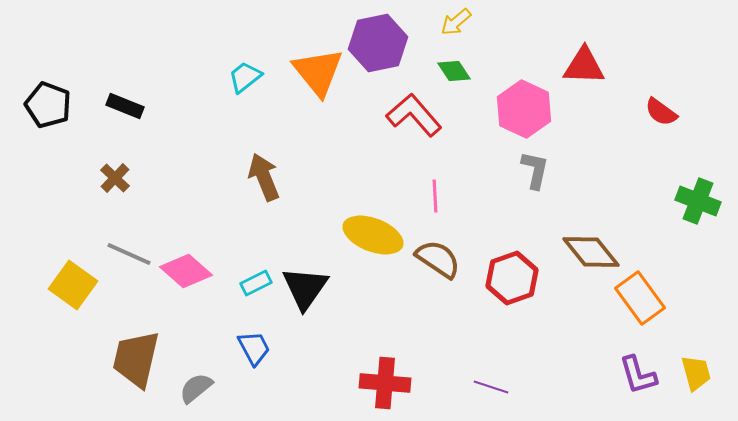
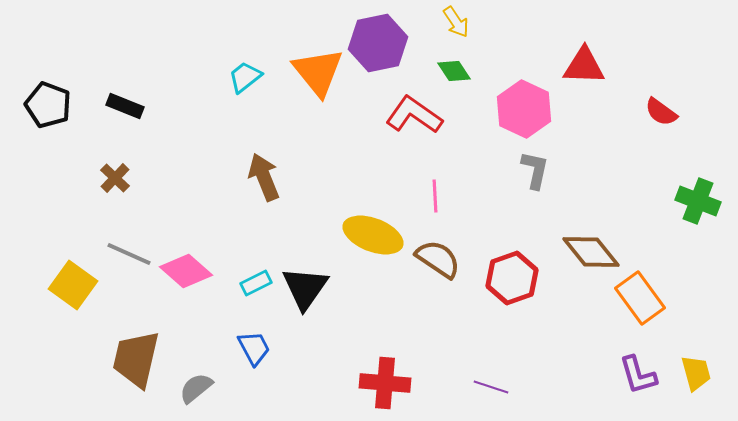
yellow arrow: rotated 84 degrees counterclockwise
red L-shape: rotated 14 degrees counterclockwise
